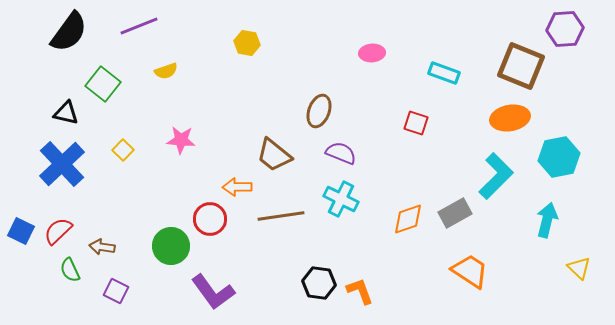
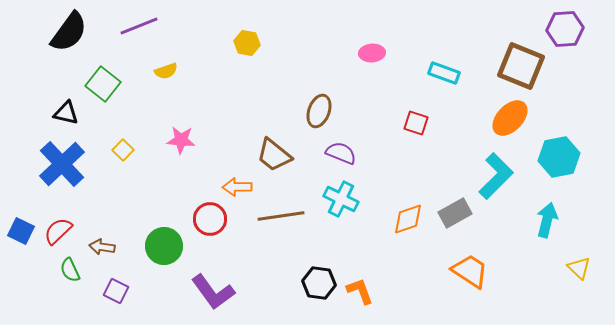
orange ellipse: rotated 36 degrees counterclockwise
green circle: moved 7 px left
